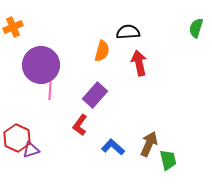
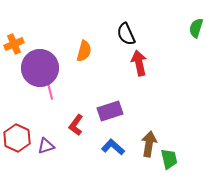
orange cross: moved 1 px right, 17 px down
black semicircle: moved 2 px left, 2 px down; rotated 110 degrees counterclockwise
orange semicircle: moved 18 px left
purple circle: moved 1 px left, 3 px down
pink line: rotated 18 degrees counterclockwise
purple rectangle: moved 15 px right, 16 px down; rotated 30 degrees clockwise
red L-shape: moved 4 px left
brown arrow: rotated 15 degrees counterclockwise
purple triangle: moved 15 px right, 4 px up
green trapezoid: moved 1 px right, 1 px up
